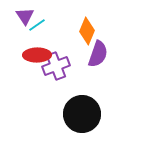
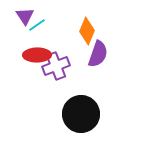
black circle: moved 1 px left
